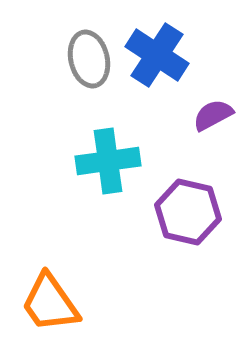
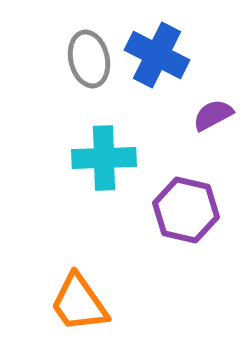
blue cross: rotated 6 degrees counterclockwise
cyan cross: moved 4 px left, 3 px up; rotated 6 degrees clockwise
purple hexagon: moved 2 px left, 2 px up
orange trapezoid: moved 29 px right
